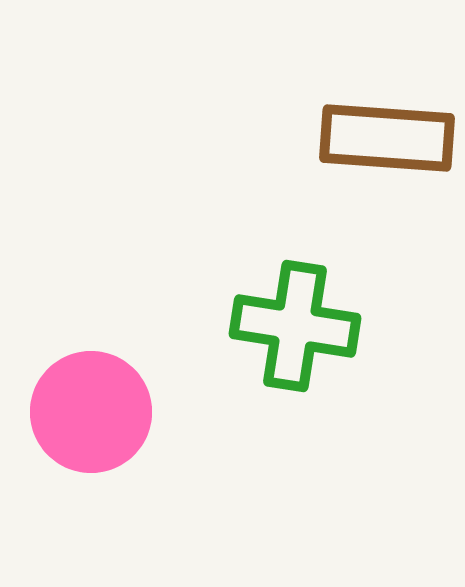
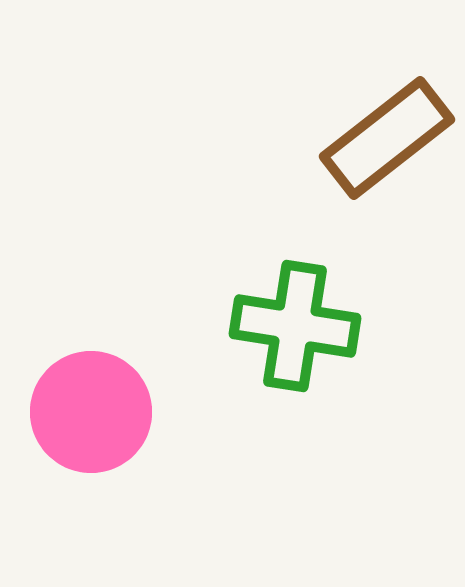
brown rectangle: rotated 42 degrees counterclockwise
